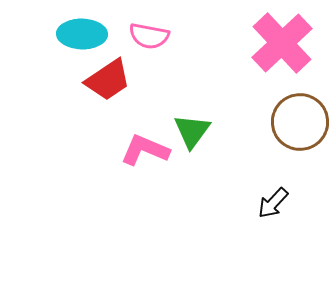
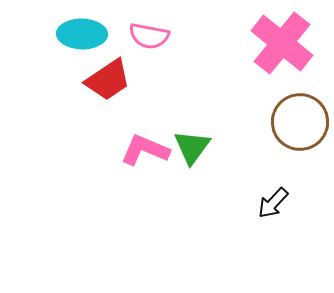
pink cross: rotated 8 degrees counterclockwise
green triangle: moved 16 px down
